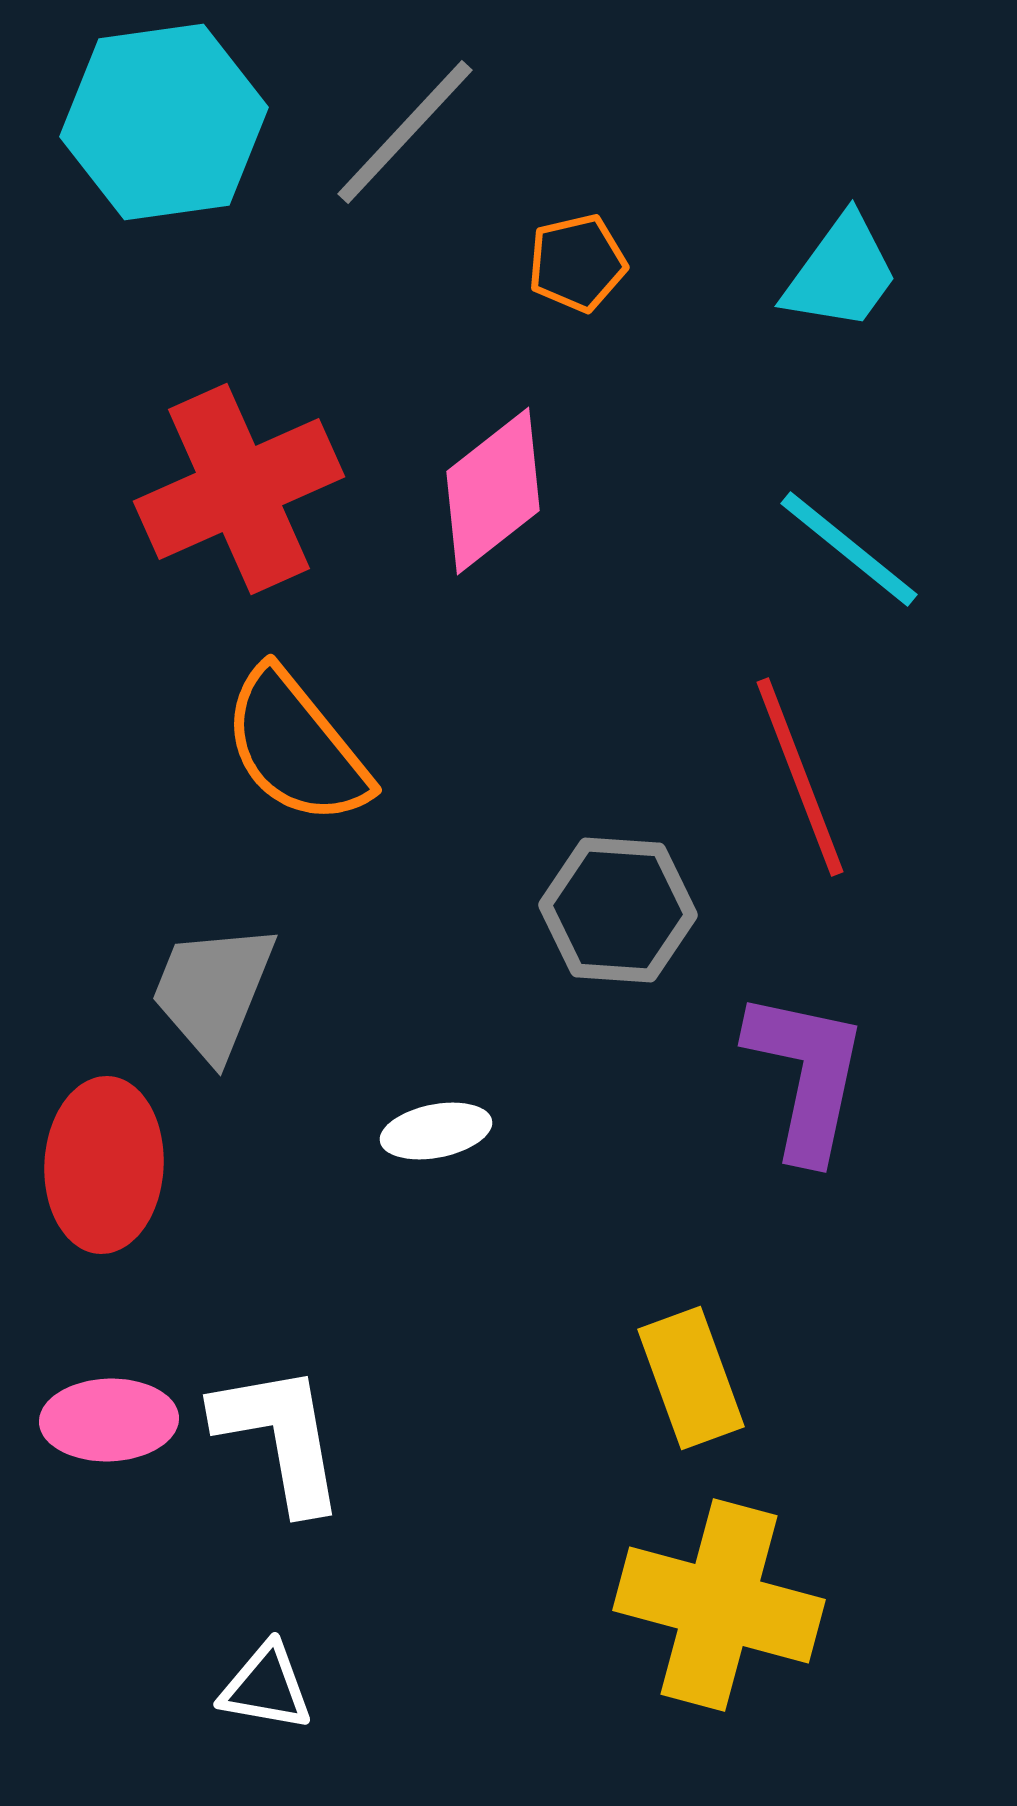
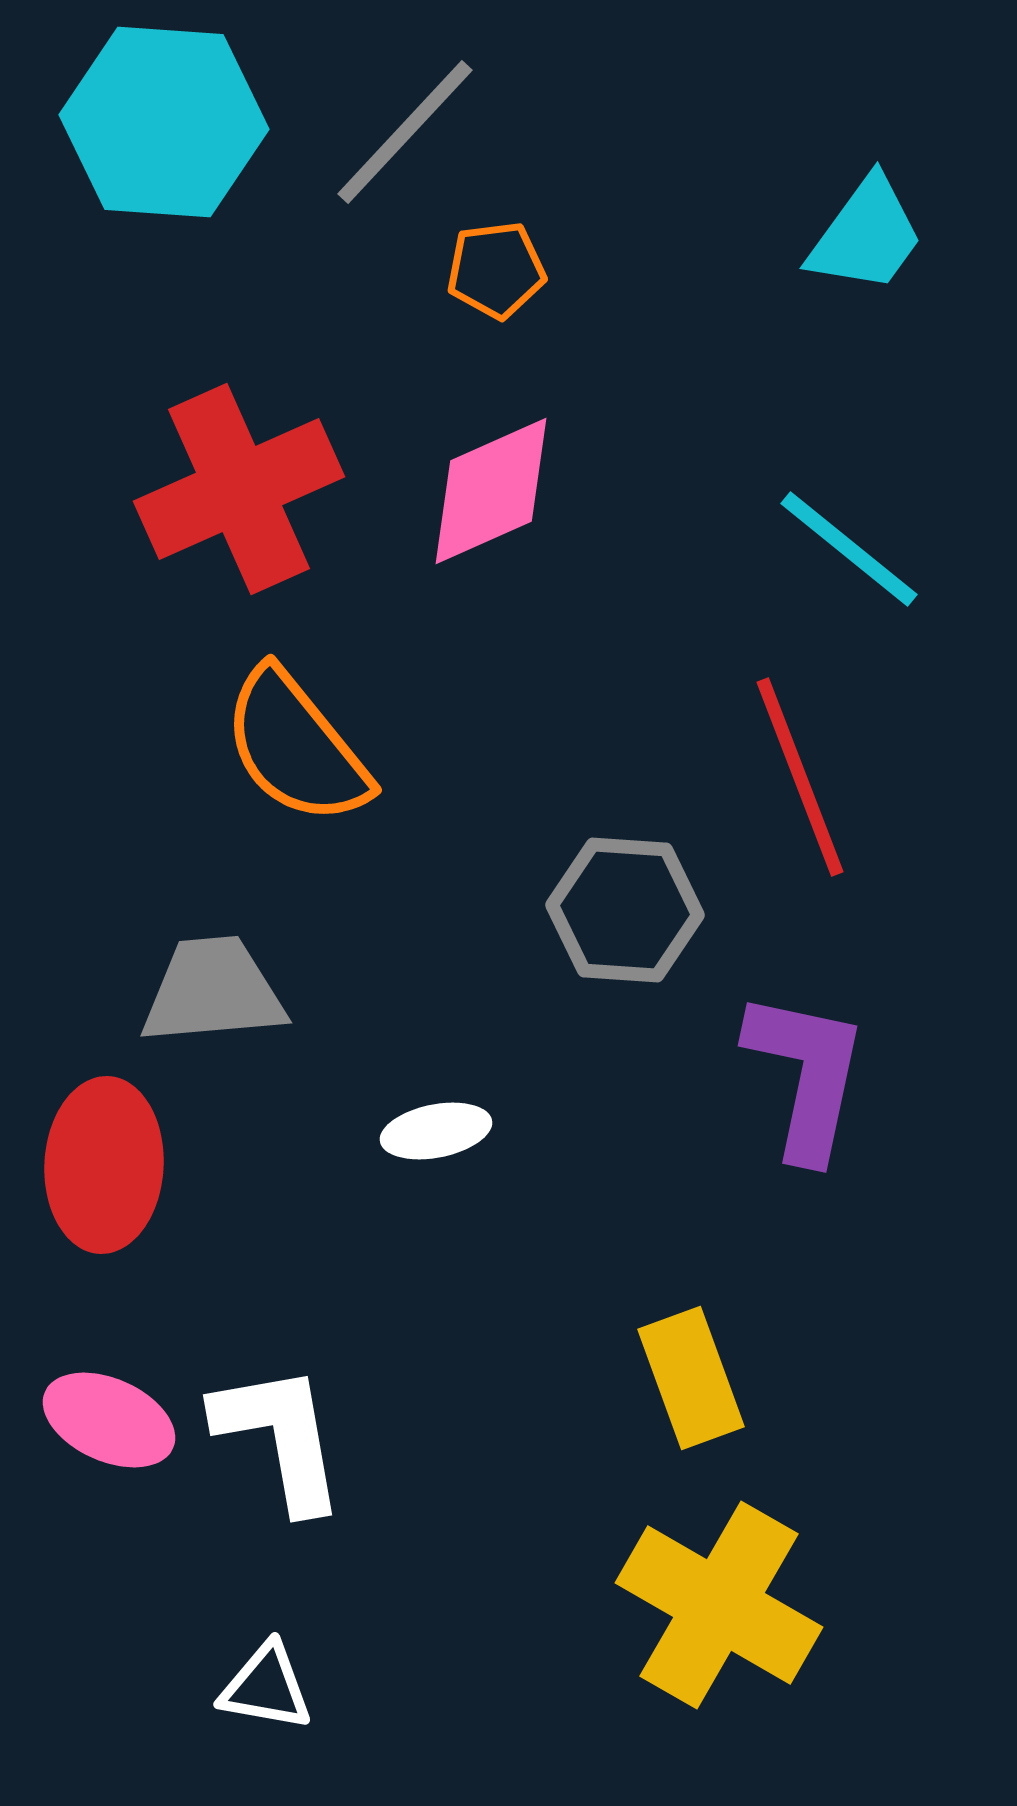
cyan hexagon: rotated 12 degrees clockwise
orange pentagon: moved 81 px left, 7 px down; rotated 6 degrees clockwise
cyan trapezoid: moved 25 px right, 38 px up
pink diamond: moved 2 px left; rotated 14 degrees clockwise
gray hexagon: moved 7 px right
gray trapezoid: rotated 63 degrees clockwise
pink ellipse: rotated 26 degrees clockwise
yellow cross: rotated 15 degrees clockwise
